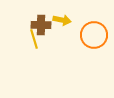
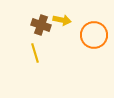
brown cross: rotated 18 degrees clockwise
yellow line: moved 1 px right, 14 px down
